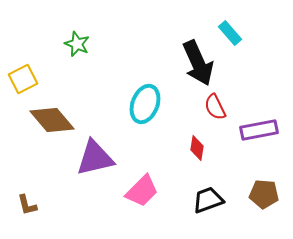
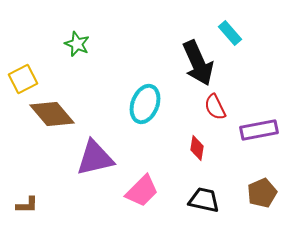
brown diamond: moved 6 px up
brown pentagon: moved 2 px left, 1 px up; rotated 28 degrees counterclockwise
black trapezoid: moved 4 px left; rotated 32 degrees clockwise
brown L-shape: rotated 75 degrees counterclockwise
